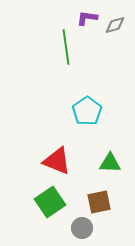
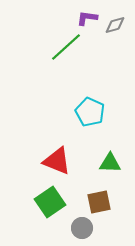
green line: rotated 56 degrees clockwise
cyan pentagon: moved 3 px right, 1 px down; rotated 12 degrees counterclockwise
